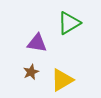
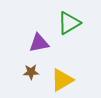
purple triangle: moved 2 px right; rotated 20 degrees counterclockwise
brown star: rotated 21 degrees clockwise
